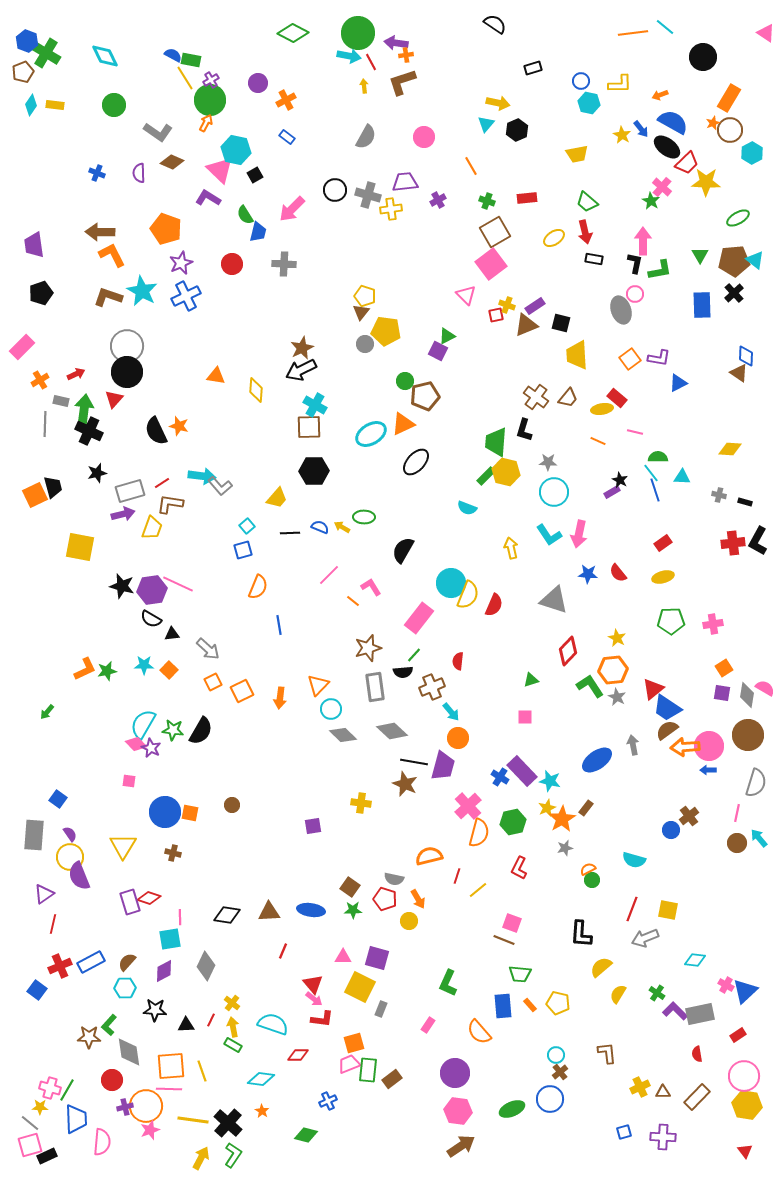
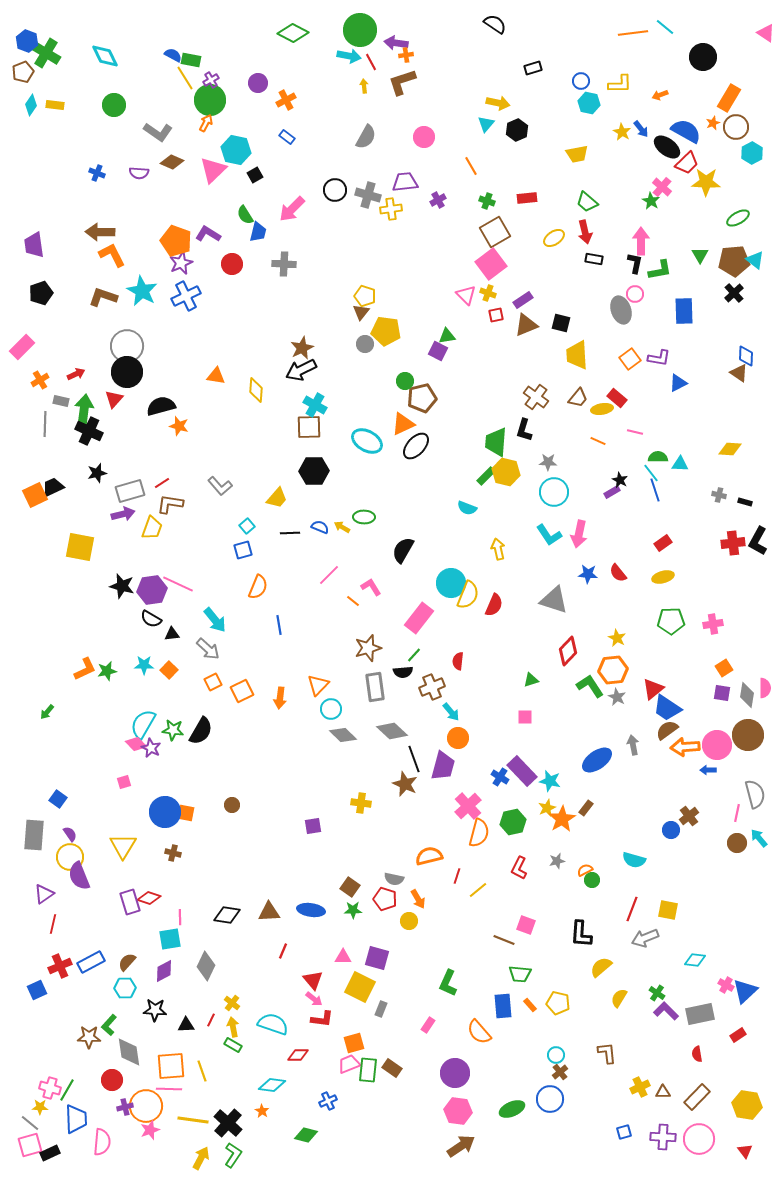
green circle at (358, 33): moved 2 px right, 3 px up
blue semicircle at (673, 122): moved 13 px right, 9 px down
brown circle at (730, 130): moved 6 px right, 3 px up
yellow star at (622, 135): moved 3 px up
pink triangle at (220, 170): moved 7 px left; rotated 32 degrees clockwise
purple semicircle at (139, 173): rotated 84 degrees counterclockwise
purple L-shape at (208, 198): moved 36 px down
orange pentagon at (166, 229): moved 10 px right, 12 px down
pink arrow at (643, 241): moved 2 px left
brown L-shape at (108, 297): moved 5 px left
yellow cross at (507, 305): moved 19 px left, 12 px up
blue rectangle at (702, 305): moved 18 px left, 6 px down
purple rectangle at (535, 306): moved 12 px left, 6 px up
green triangle at (447, 336): rotated 18 degrees clockwise
brown pentagon at (425, 396): moved 3 px left, 2 px down
brown trapezoid at (568, 398): moved 10 px right
black semicircle at (156, 431): moved 5 px right, 25 px up; rotated 100 degrees clockwise
cyan ellipse at (371, 434): moved 4 px left, 7 px down; rotated 60 degrees clockwise
black ellipse at (416, 462): moved 16 px up
cyan arrow at (202, 476): moved 13 px right, 144 px down; rotated 44 degrees clockwise
cyan triangle at (682, 477): moved 2 px left, 13 px up
black trapezoid at (53, 487): rotated 100 degrees counterclockwise
yellow arrow at (511, 548): moved 13 px left, 1 px down
pink semicircle at (765, 688): rotated 60 degrees clockwise
pink circle at (709, 746): moved 8 px right, 1 px up
black line at (414, 762): moved 3 px up; rotated 60 degrees clockwise
pink square at (129, 781): moved 5 px left, 1 px down; rotated 24 degrees counterclockwise
gray semicircle at (756, 783): moved 1 px left, 11 px down; rotated 32 degrees counterclockwise
orange square at (190, 813): moved 4 px left
gray star at (565, 848): moved 8 px left, 13 px down
orange semicircle at (588, 869): moved 3 px left, 1 px down
pink square at (512, 923): moved 14 px right, 2 px down
red triangle at (313, 984): moved 4 px up
blue square at (37, 990): rotated 30 degrees clockwise
yellow semicircle at (618, 994): moved 1 px right, 4 px down
purple L-shape at (675, 1011): moved 9 px left
pink circle at (744, 1076): moved 45 px left, 63 px down
cyan diamond at (261, 1079): moved 11 px right, 6 px down
brown rectangle at (392, 1079): moved 11 px up; rotated 72 degrees clockwise
black rectangle at (47, 1156): moved 3 px right, 3 px up
